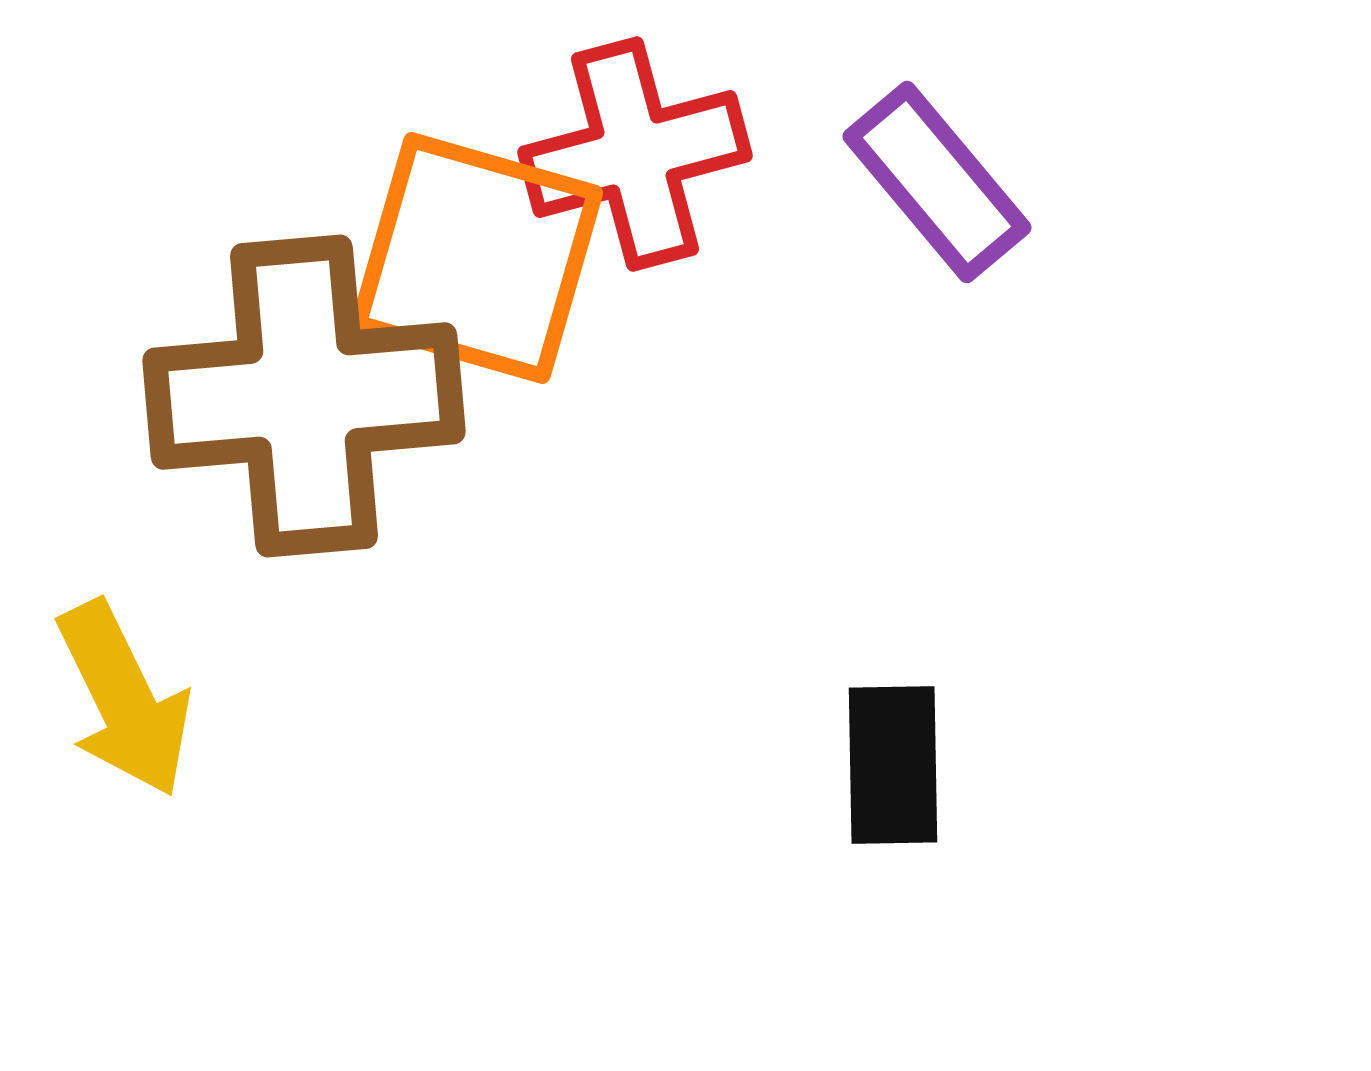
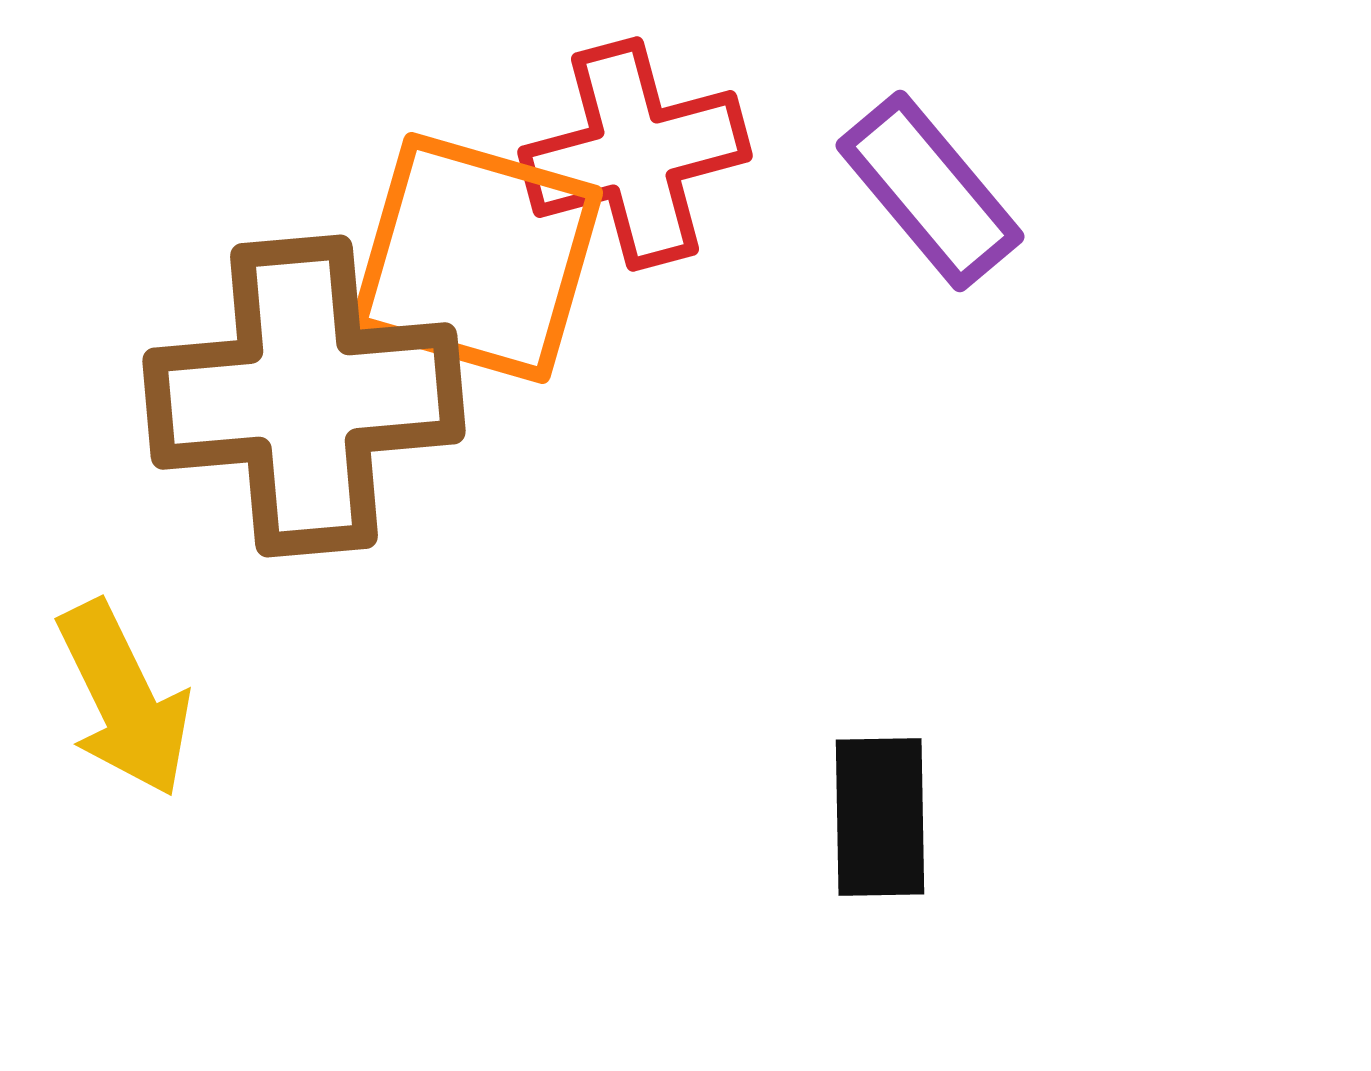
purple rectangle: moved 7 px left, 9 px down
black rectangle: moved 13 px left, 52 px down
